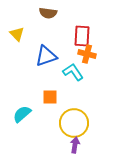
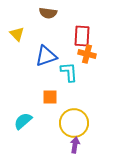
cyan L-shape: moved 4 px left; rotated 30 degrees clockwise
cyan semicircle: moved 1 px right, 7 px down
